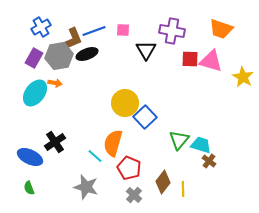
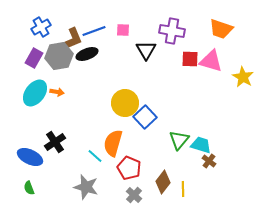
orange arrow: moved 2 px right, 9 px down
